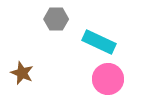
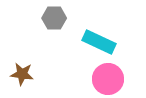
gray hexagon: moved 2 px left, 1 px up
brown star: moved 1 px down; rotated 15 degrees counterclockwise
